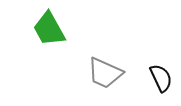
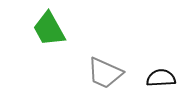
black semicircle: rotated 68 degrees counterclockwise
